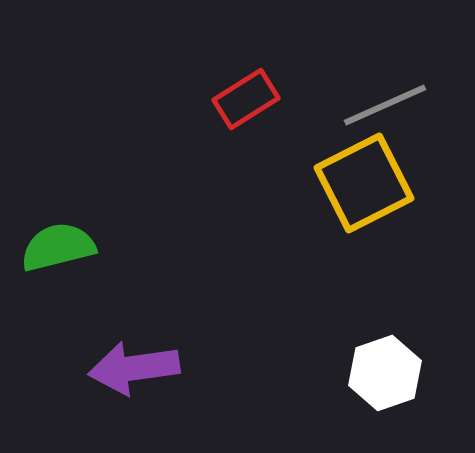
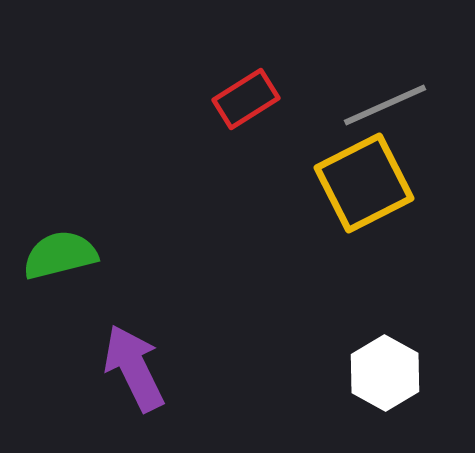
green semicircle: moved 2 px right, 8 px down
purple arrow: rotated 72 degrees clockwise
white hexagon: rotated 12 degrees counterclockwise
